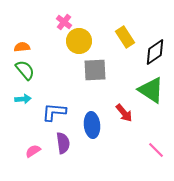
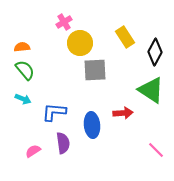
pink cross: rotated 21 degrees clockwise
yellow circle: moved 1 px right, 2 px down
black diamond: rotated 28 degrees counterclockwise
cyan arrow: rotated 28 degrees clockwise
red arrow: moved 1 px left; rotated 54 degrees counterclockwise
